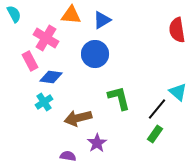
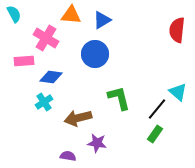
red semicircle: rotated 15 degrees clockwise
pink rectangle: moved 6 px left; rotated 66 degrees counterclockwise
purple star: rotated 30 degrees counterclockwise
